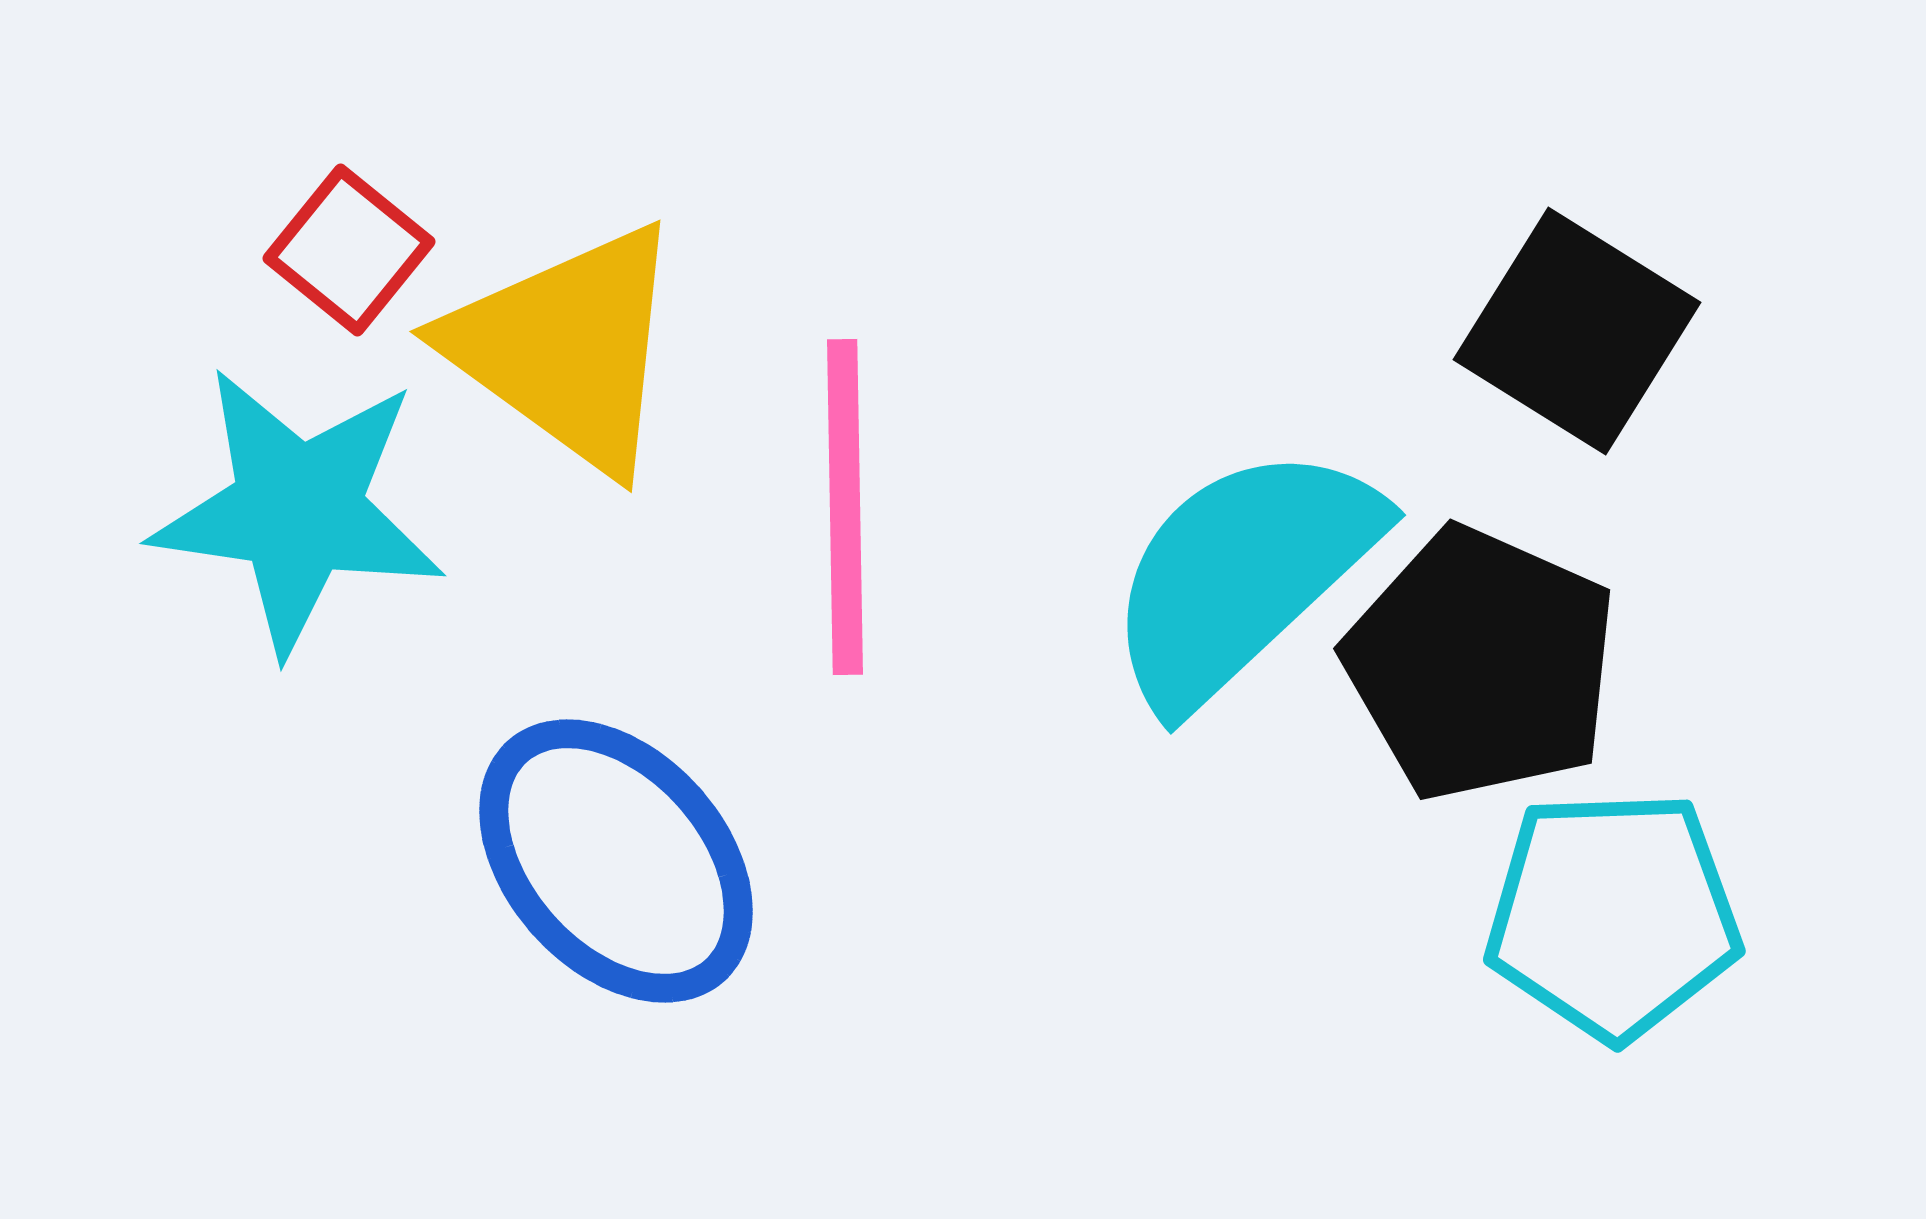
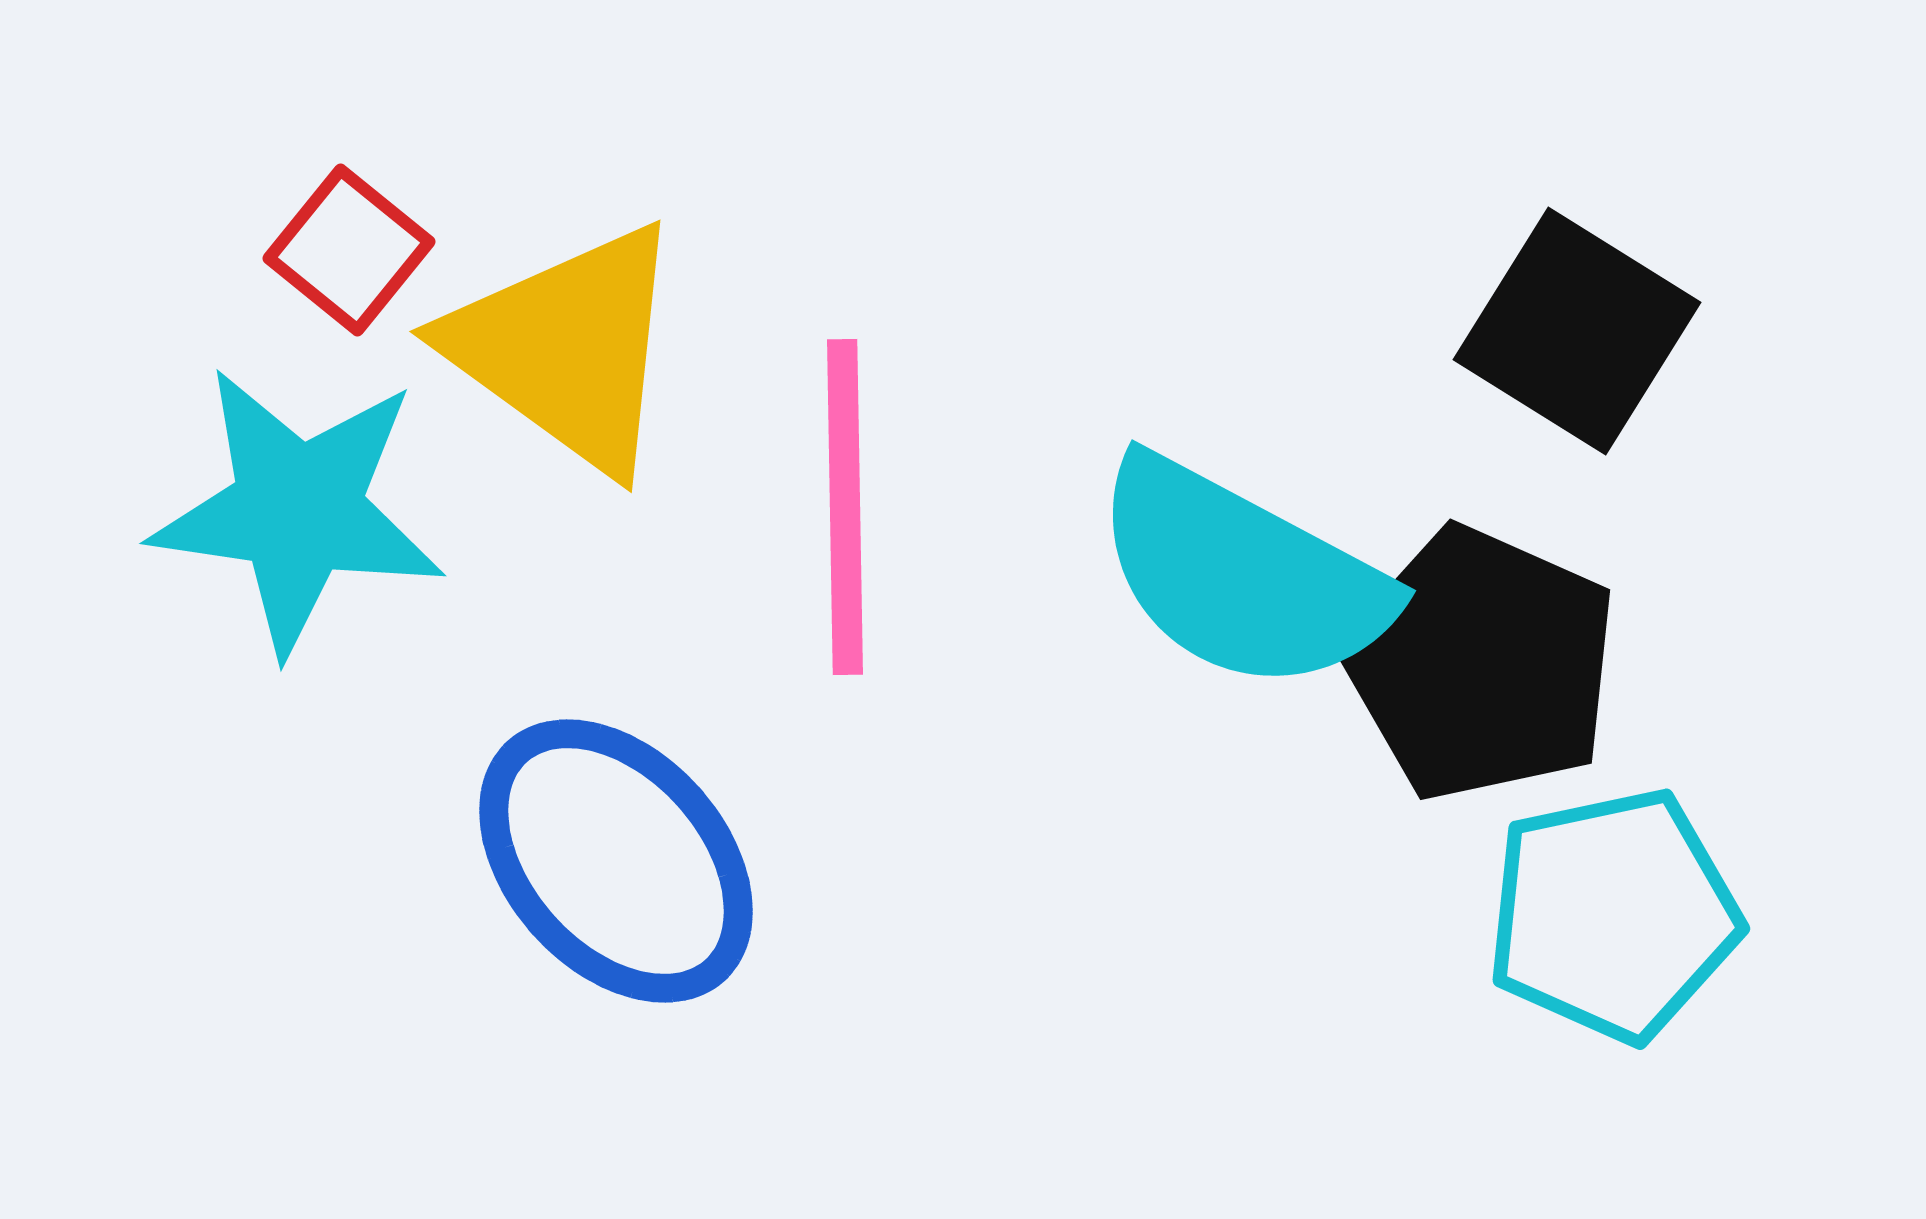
cyan semicircle: rotated 109 degrees counterclockwise
cyan pentagon: rotated 10 degrees counterclockwise
